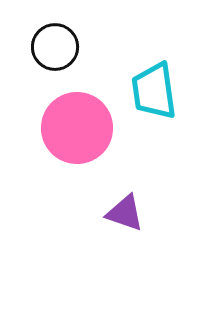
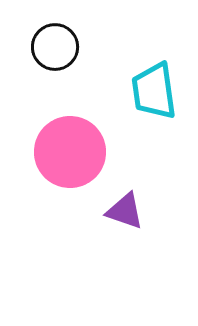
pink circle: moved 7 px left, 24 px down
purple triangle: moved 2 px up
